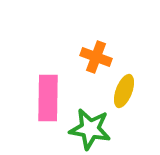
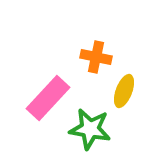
orange cross: rotated 8 degrees counterclockwise
pink rectangle: rotated 42 degrees clockwise
